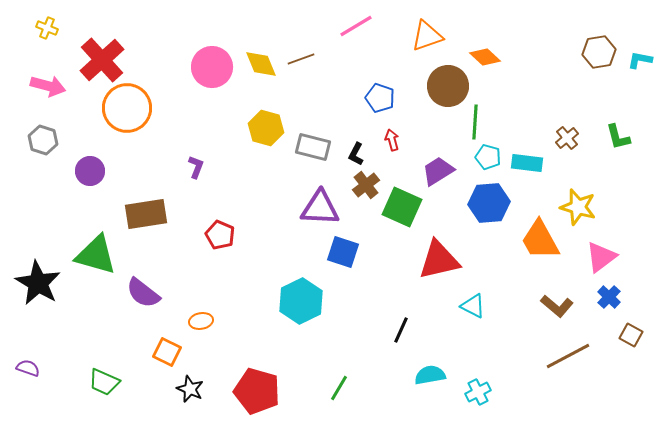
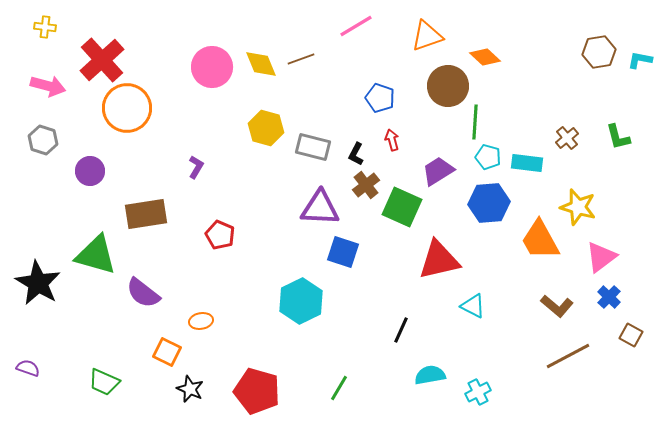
yellow cross at (47, 28): moved 2 px left, 1 px up; rotated 15 degrees counterclockwise
purple L-shape at (196, 167): rotated 10 degrees clockwise
